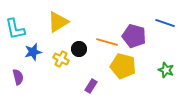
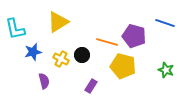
black circle: moved 3 px right, 6 px down
purple semicircle: moved 26 px right, 4 px down
